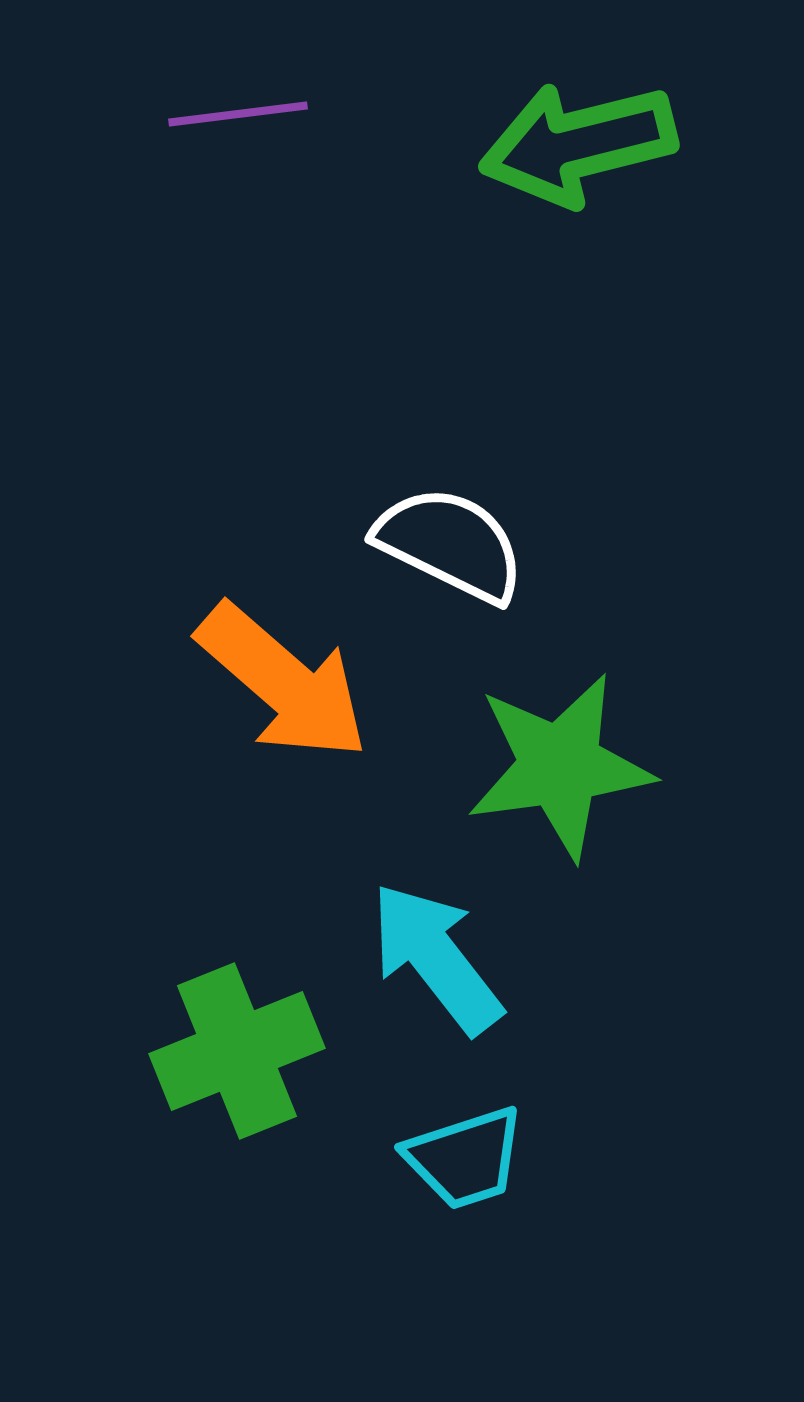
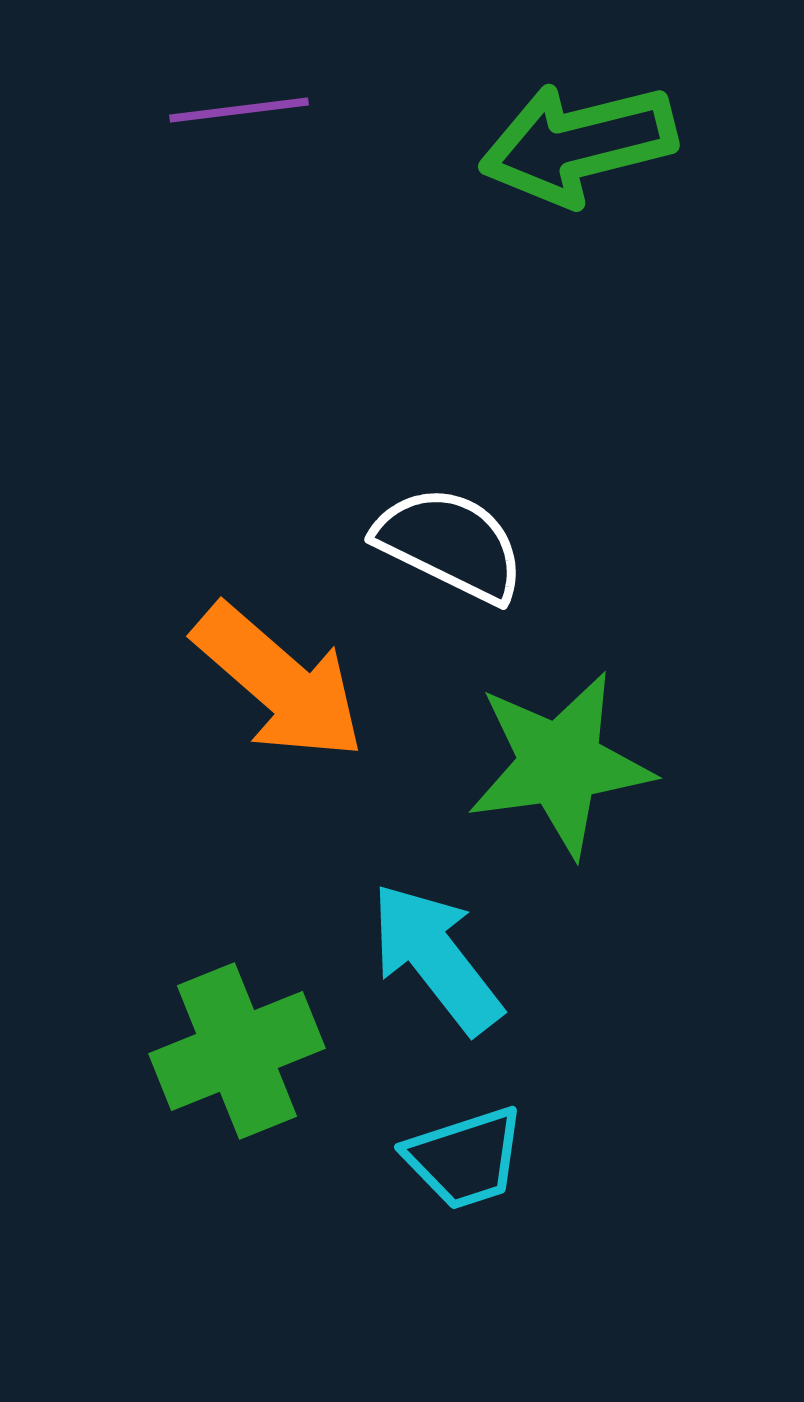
purple line: moved 1 px right, 4 px up
orange arrow: moved 4 px left
green star: moved 2 px up
